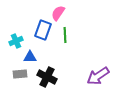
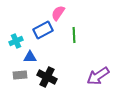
blue rectangle: rotated 42 degrees clockwise
green line: moved 9 px right
gray rectangle: moved 1 px down
